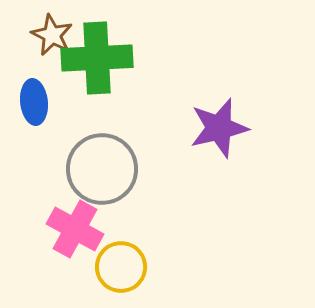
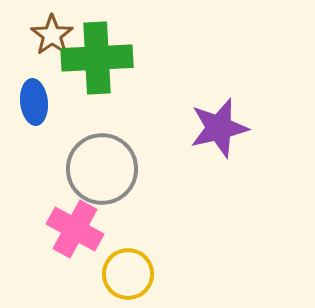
brown star: rotated 9 degrees clockwise
yellow circle: moved 7 px right, 7 px down
